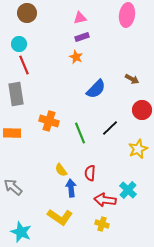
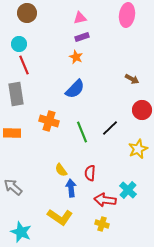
blue semicircle: moved 21 px left
green line: moved 2 px right, 1 px up
